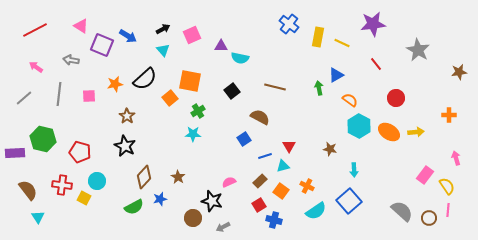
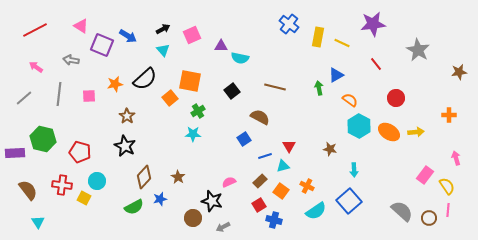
cyan triangle at (38, 217): moved 5 px down
